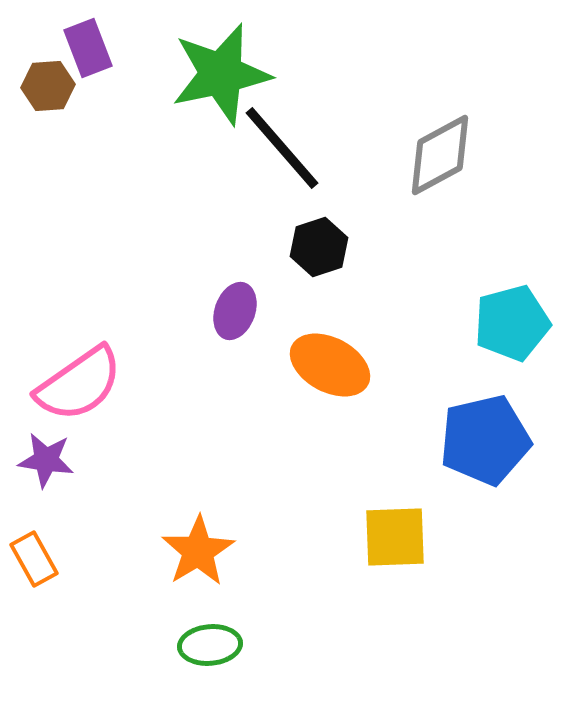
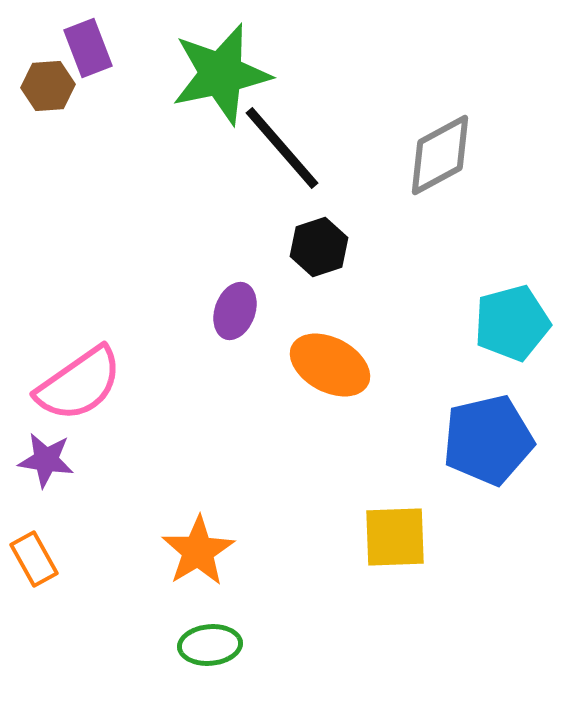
blue pentagon: moved 3 px right
